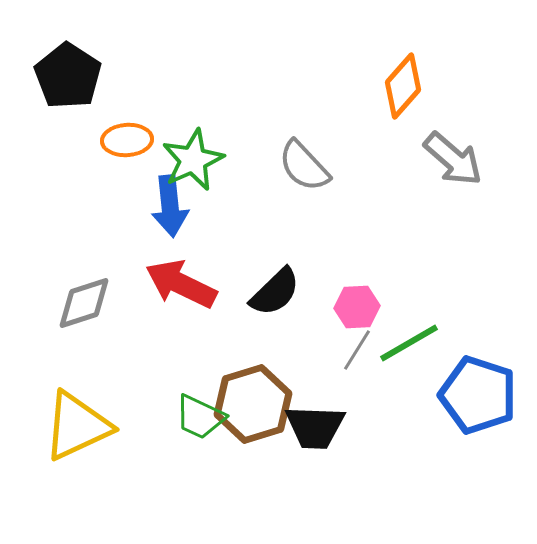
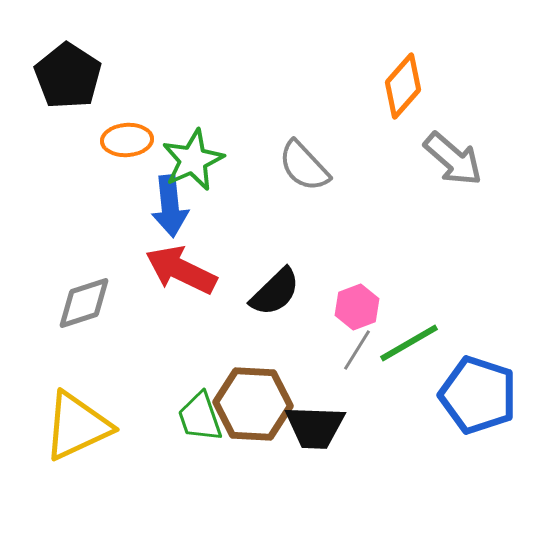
red arrow: moved 14 px up
pink hexagon: rotated 18 degrees counterclockwise
brown hexagon: rotated 20 degrees clockwise
green trapezoid: rotated 46 degrees clockwise
